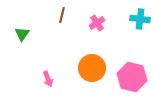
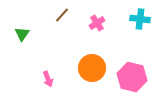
brown line: rotated 28 degrees clockwise
